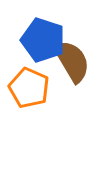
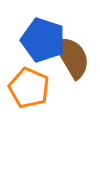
brown semicircle: moved 4 px up
